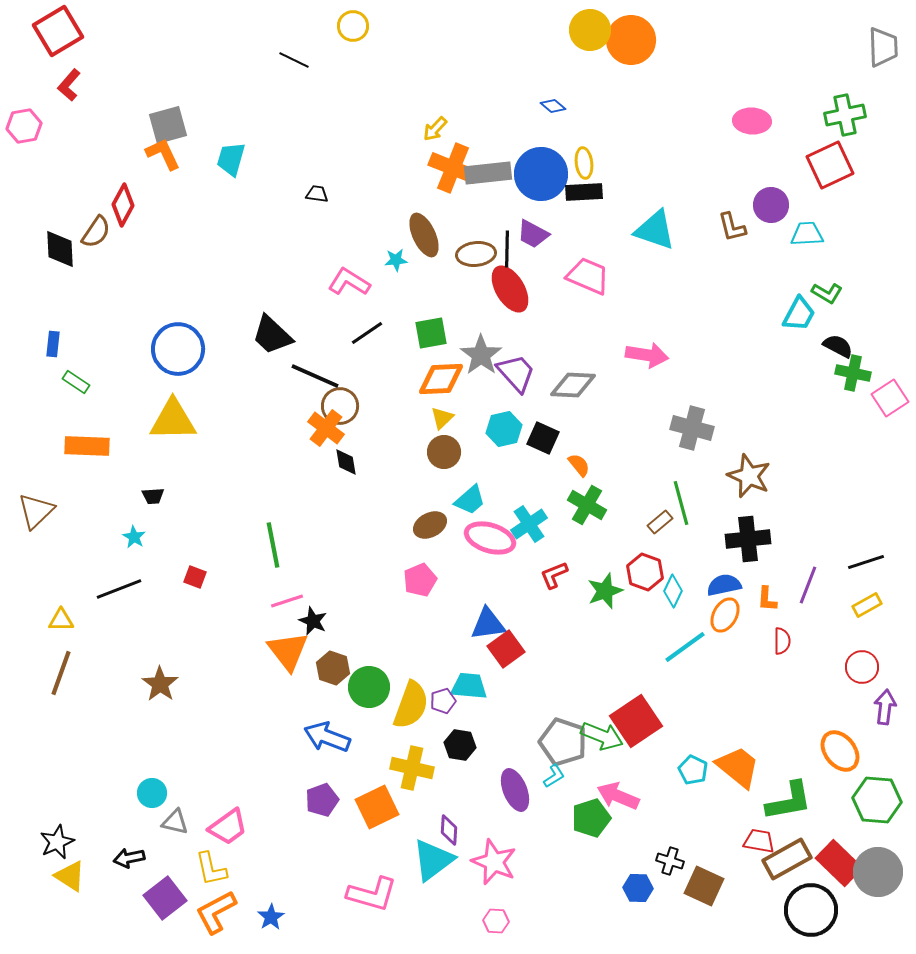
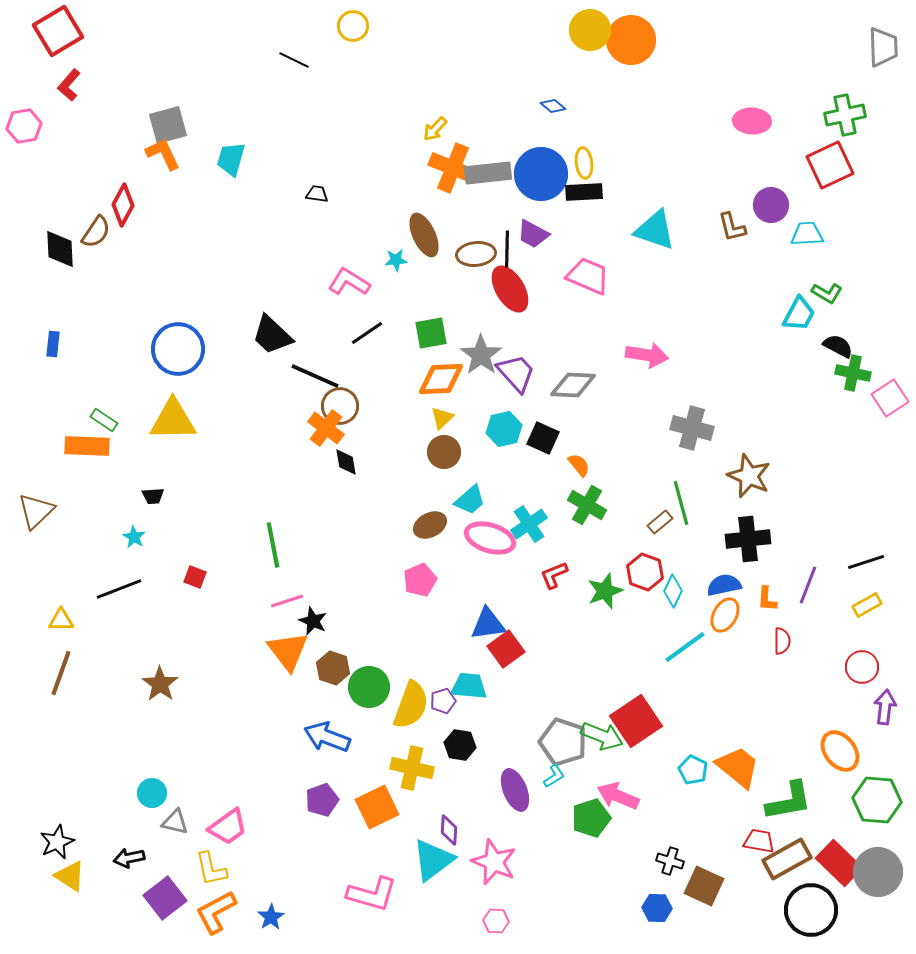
green rectangle at (76, 382): moved 28 px right, 38 px down
blue hexagon at (638, 888): moved 19 px right, 20 px down
